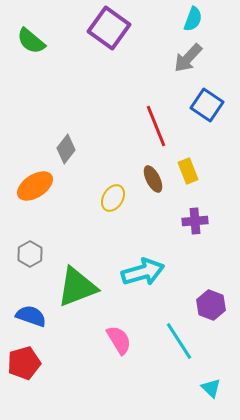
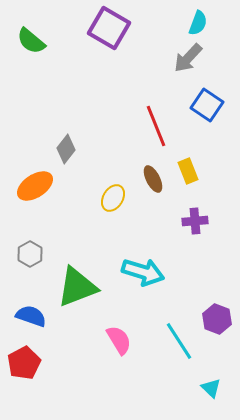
cyan semicircle: moved 5 px right, 4 px down
purple square: rotated 6 degrees counterclockwise
cyan arrow: rotated 33 degrees clockwise
purple hexagon: moved 6 px right, 14 px down
red pentagon: rotated 12 degrees counterclockwise
